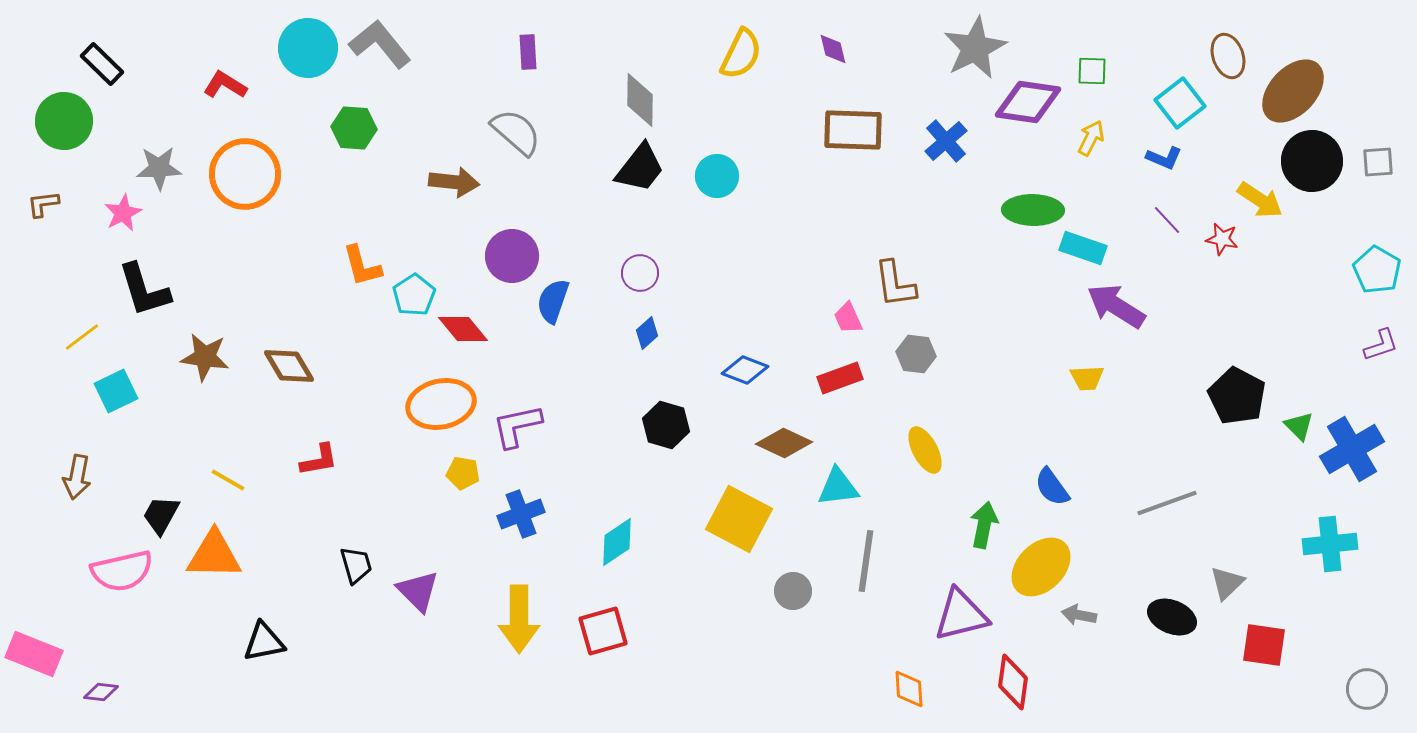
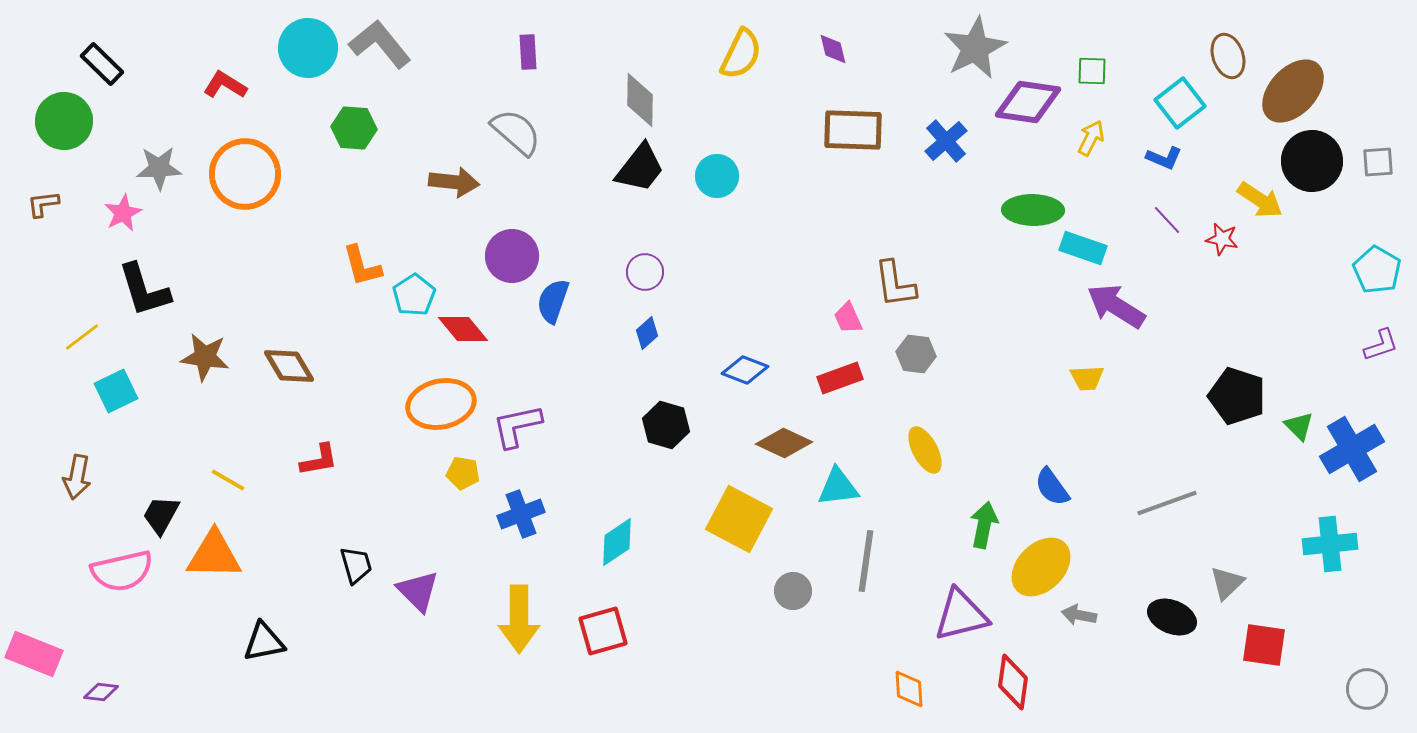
purple circle at (640, 273): moved 5 px right, 1 px up
black pentagon at (1237, 396): rotated 10 degrees counterclockwise
